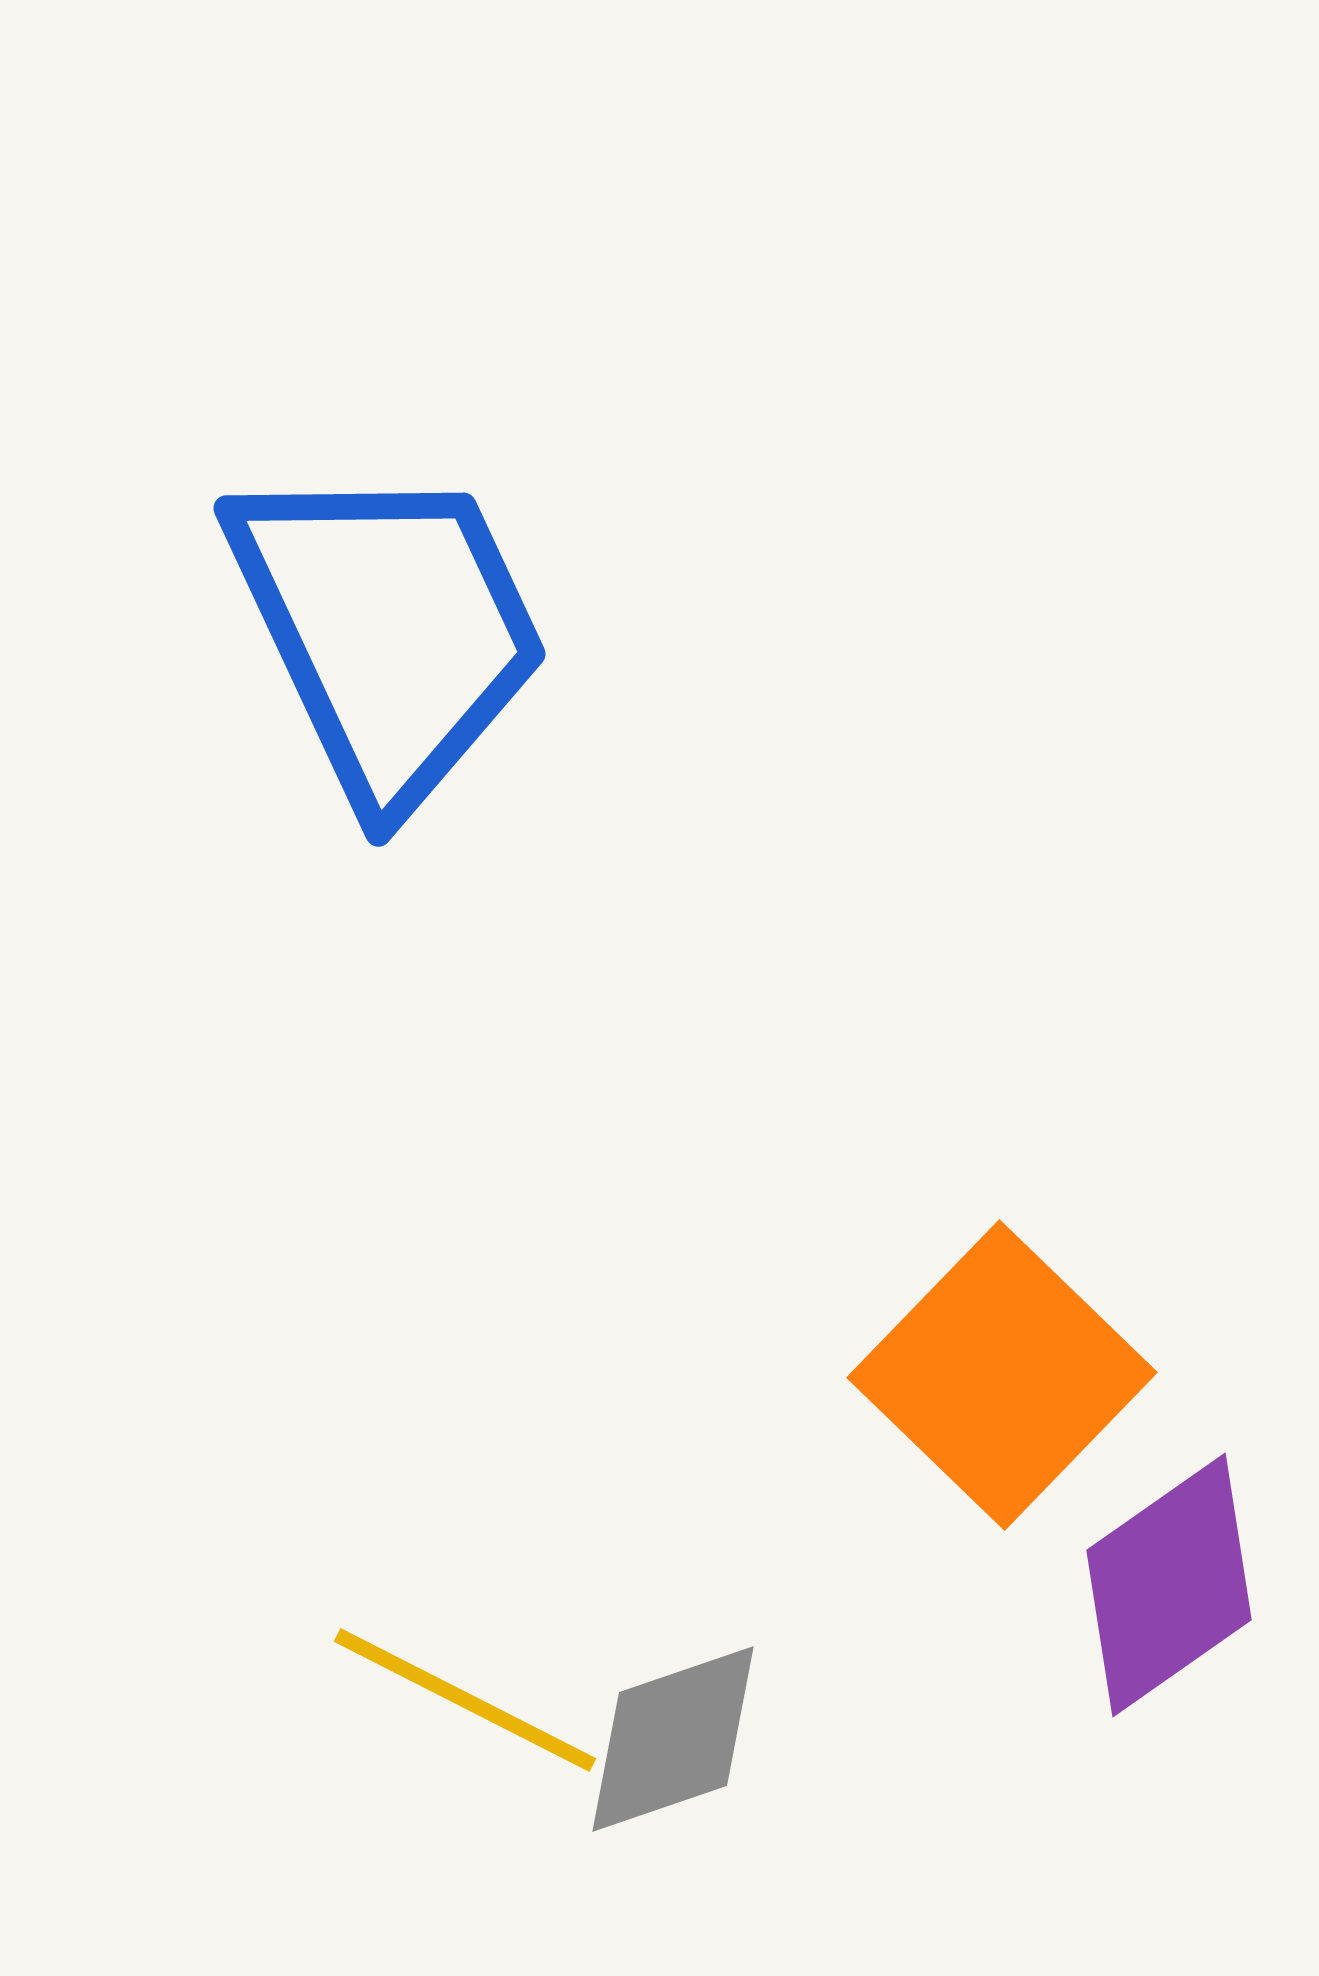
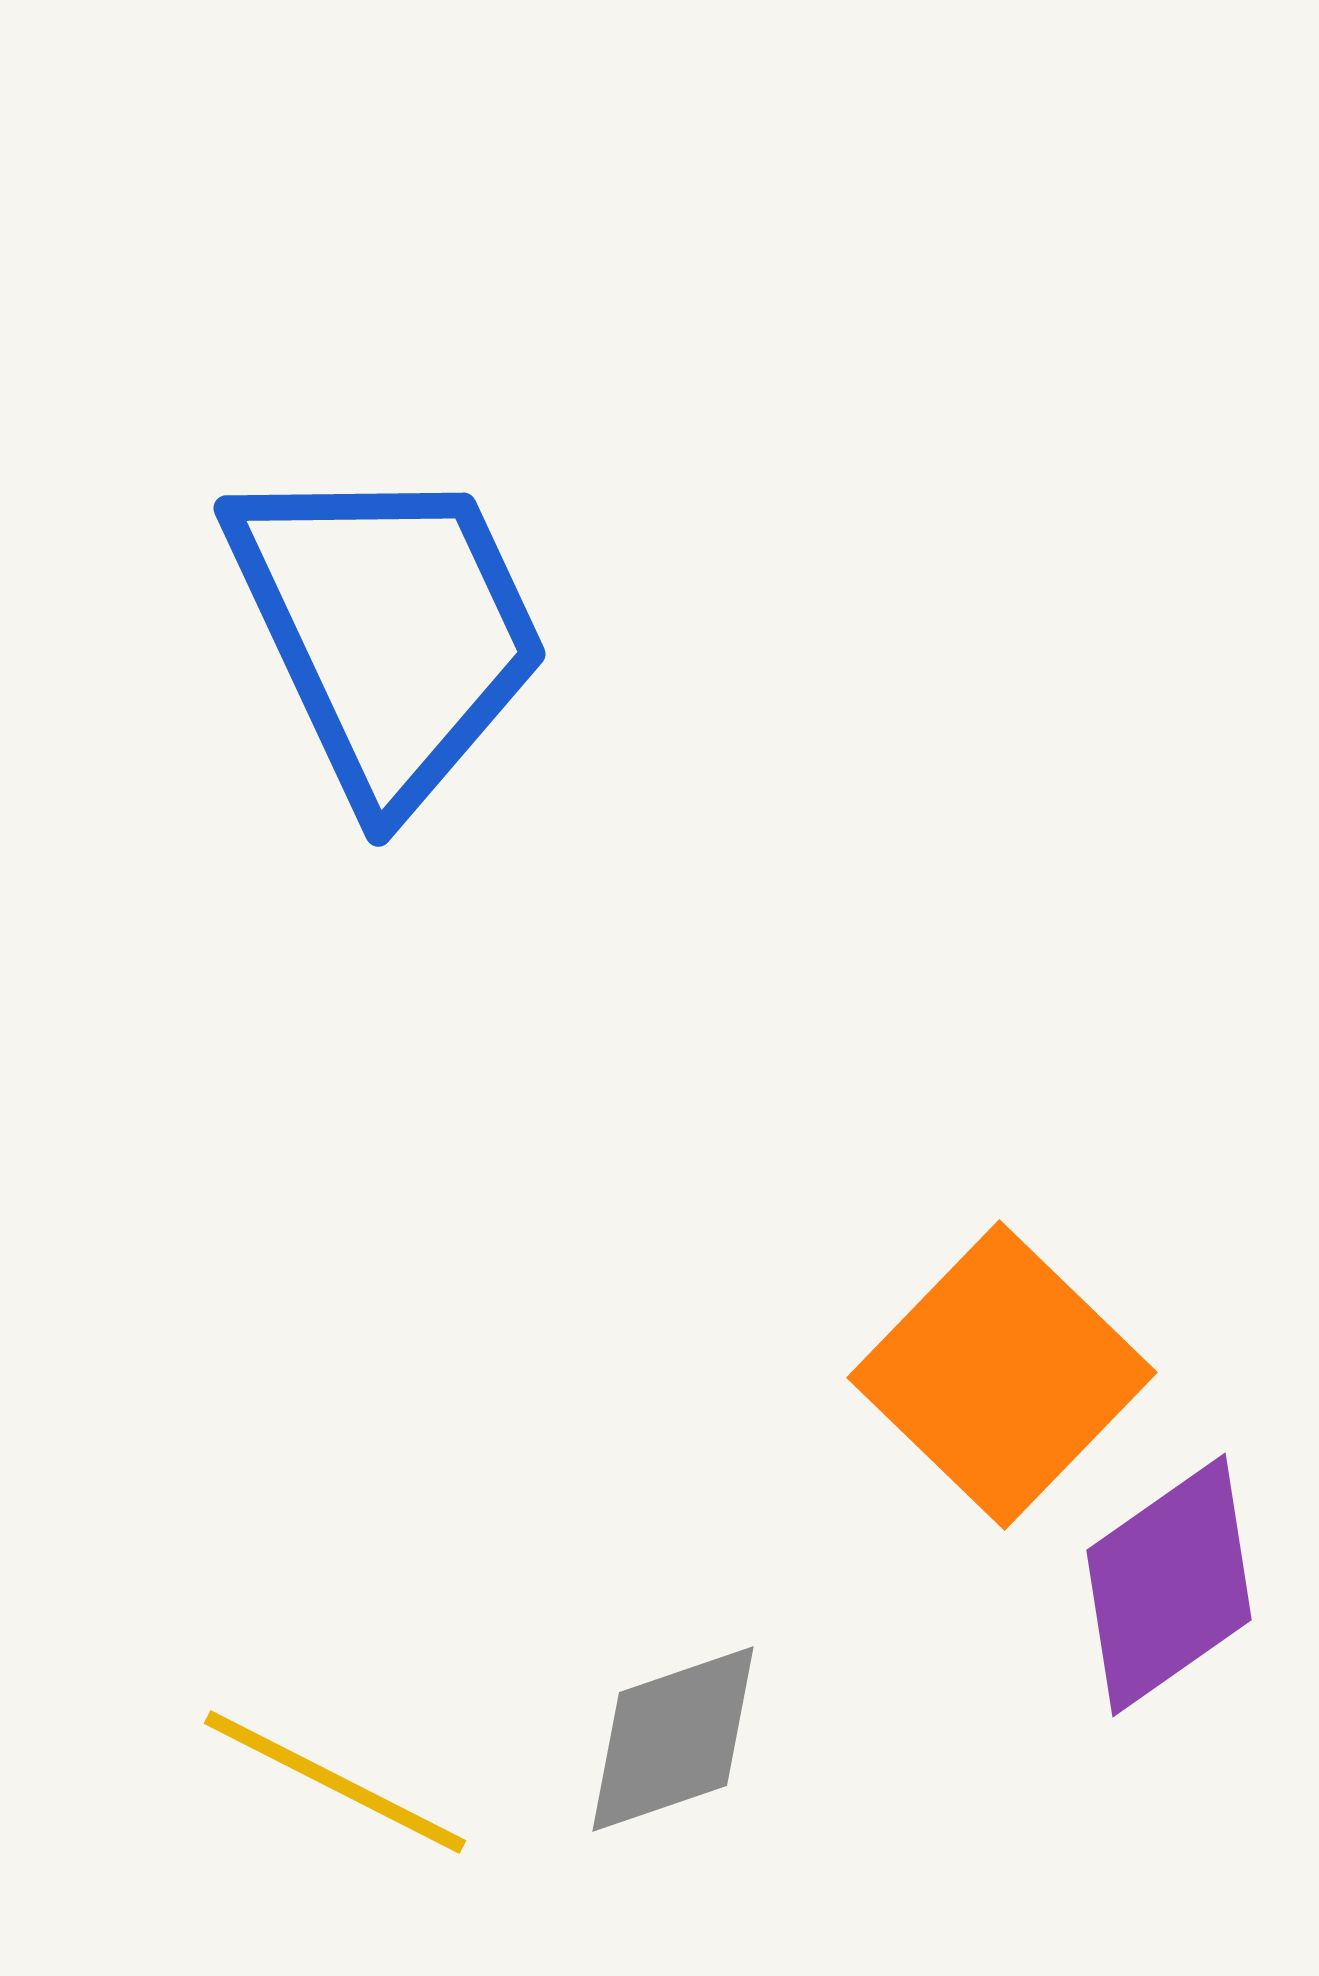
yellow line: moved 130 px left, 82 px down
